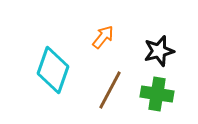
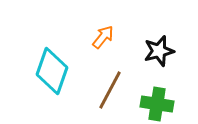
cyan diamond: moved 1 px left, 1 px down
green cross: moved 10 px down
